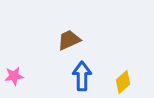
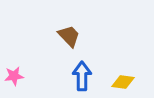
brown trapezoid: moved 4 px up; rotated 70 degrees clockwise
yellow diamond: rotated 50 degrees clockwise
